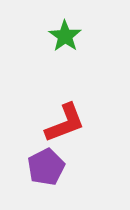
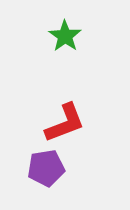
purple pentagon: moved 1 px down; rotated 18 degrees clockwise
